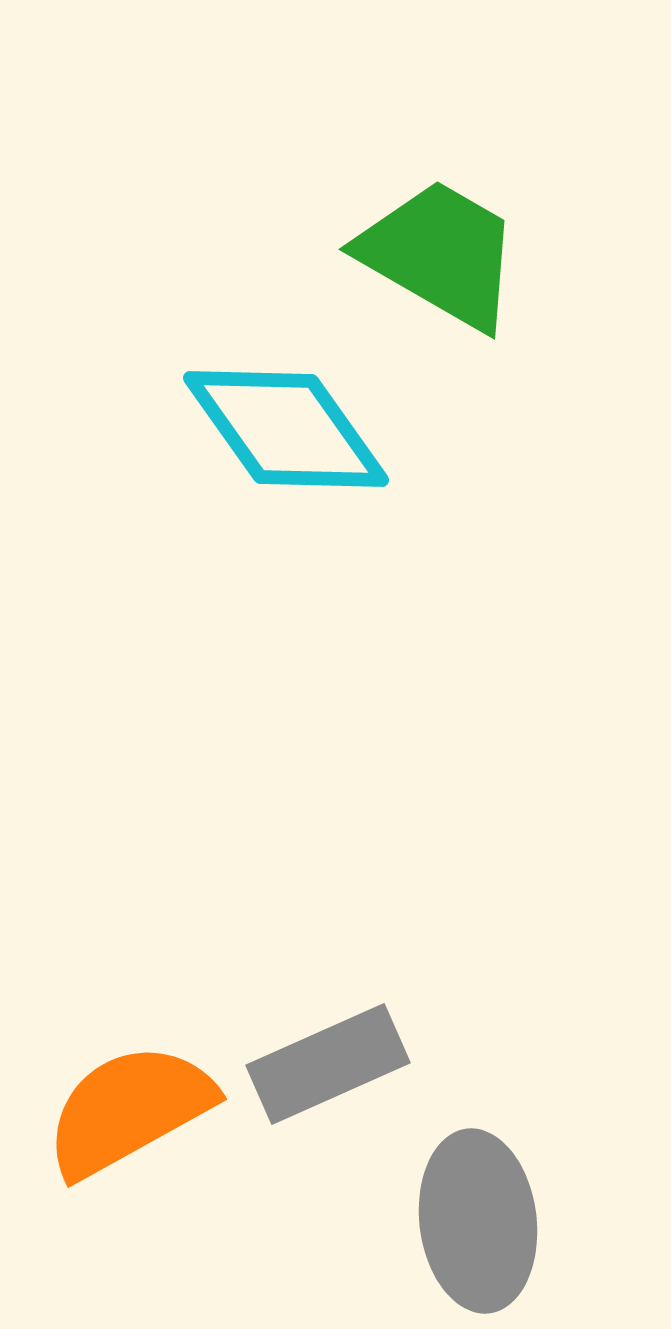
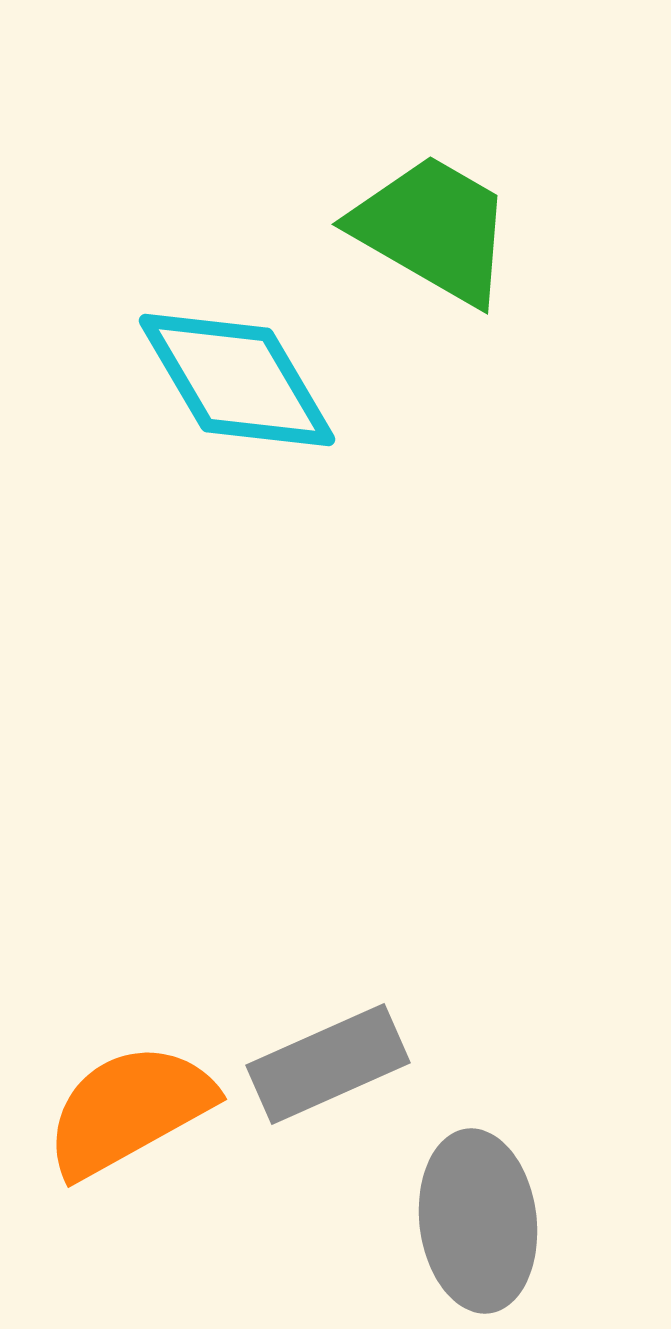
green trapezoid: moved 7 px left, 25 px up
cyan diamond: moved 49 px left, 49 px up; rotated 5 degrees clockwise
